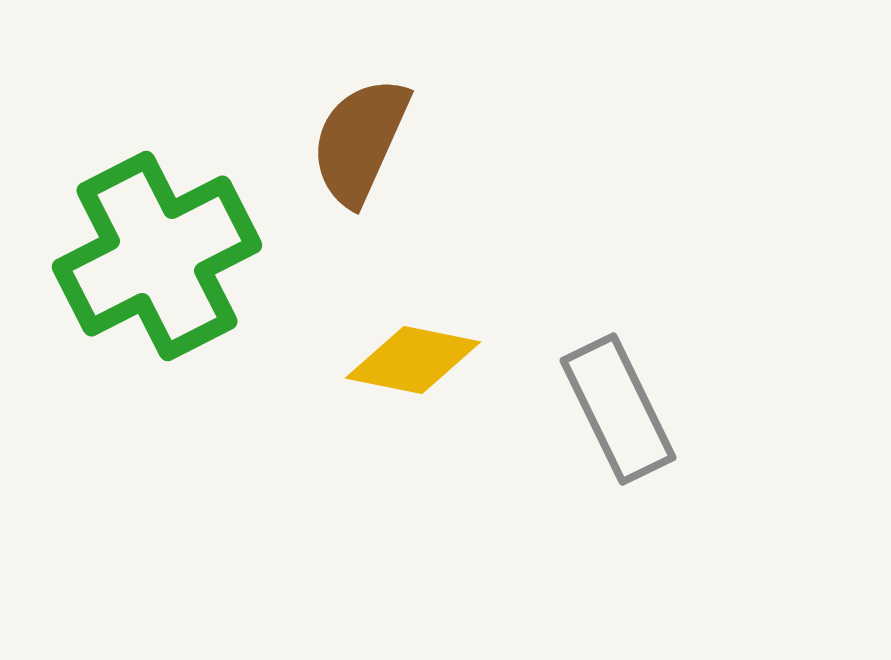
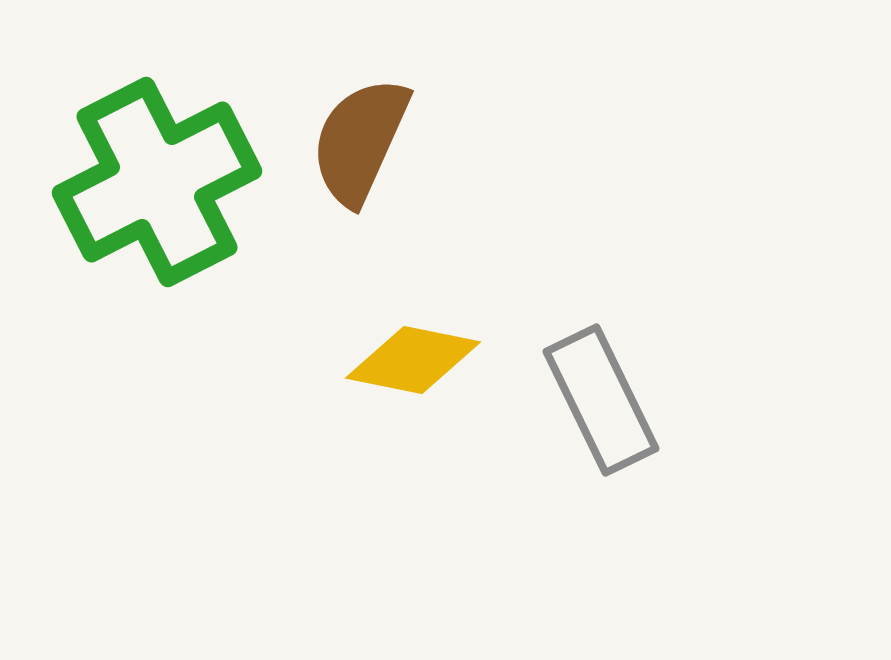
green cross: moved 74 px up
gray rectangle: moved 17 px left, 9 px up
